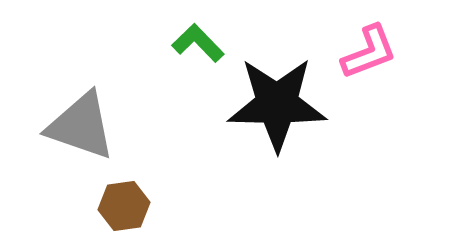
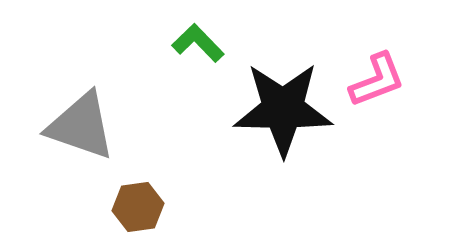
pink L-shape: moved 8 px right, 28 px down
black star: moved 6 px right, 5 px down
brown hexagon: moved 14 px right, 1 px down
